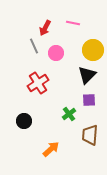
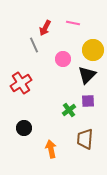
gray line: moved 1 px up
pink circle: moved 7 px right, 6 px down
red cross: moved 17 px left
purple square: moved 1 px left, 1 px down
green cross: moved 4 px up
black circle: moved 7 px down
brown trapezoid: moved 5 px left, 4 px down
orange arrow: rotated 60 degrees counterclockwise
